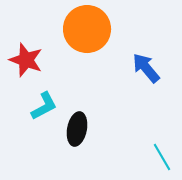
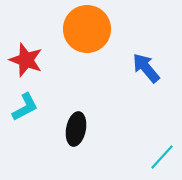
cyan L-shape: moved 19 px left, 1 px down
black ellipse: moved 1 px left
cyan line: rotated 72 degrees clockwise
